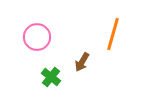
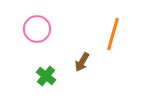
pink circle: moved 8 px up
green cross: moved 5 px left, 1 px up
